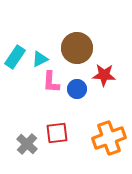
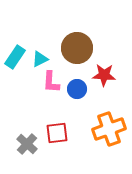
orange cross: moved 9 px up
